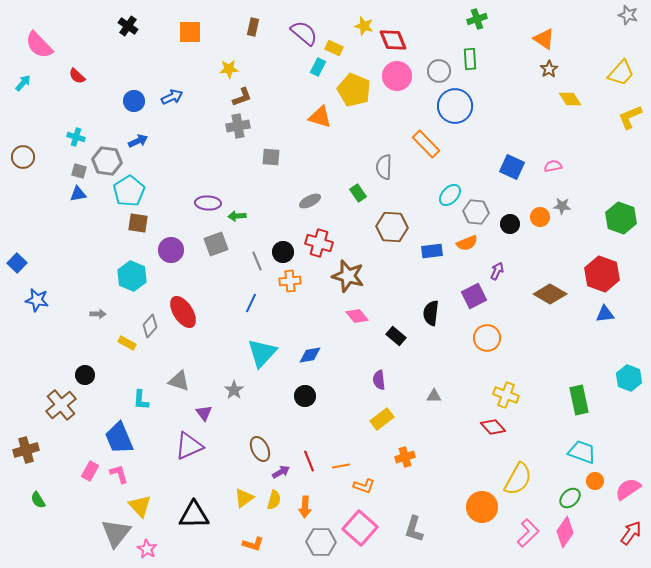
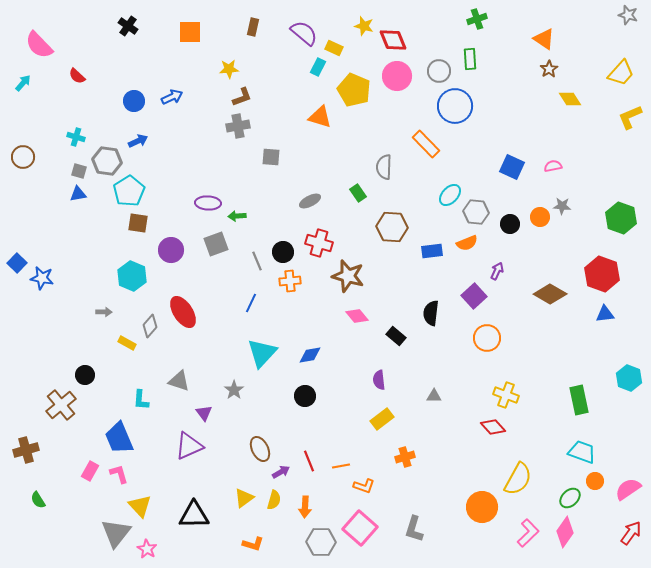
purple square at (474, 296): rotated 15 degrees counterclockwise
blue star at (37, 300): moved 5 px right, 22 px up
gray arrow at (98, 314): moved 6 px right, 2 px up
